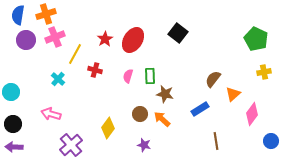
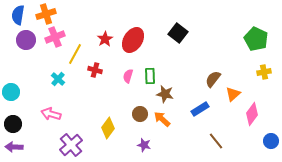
brown line: rotated 30 degrees counterclockwise
